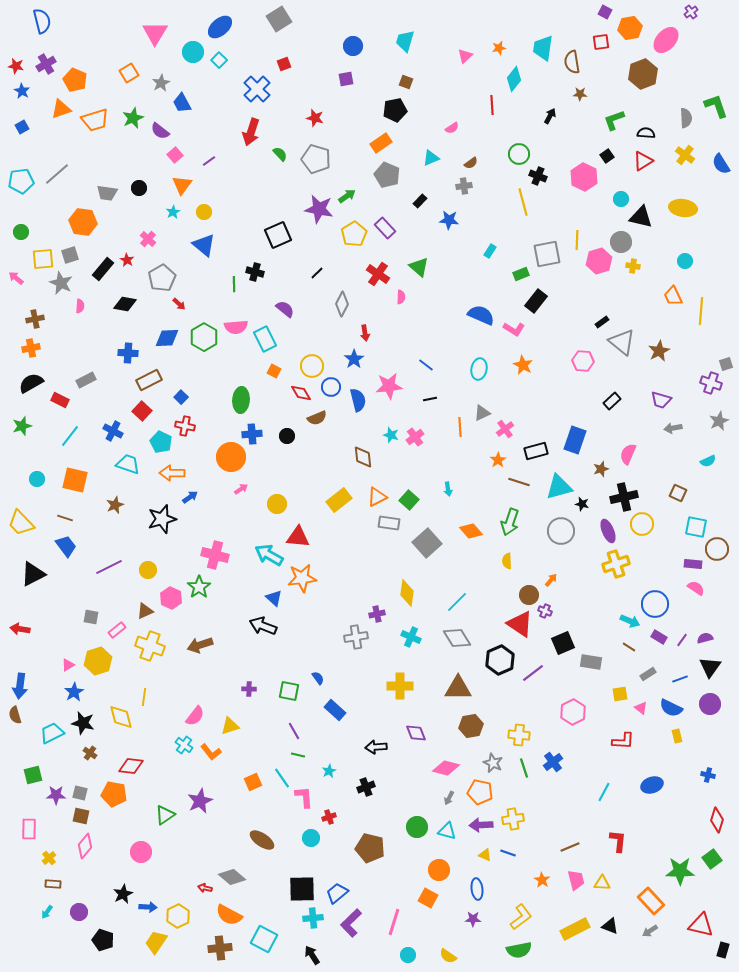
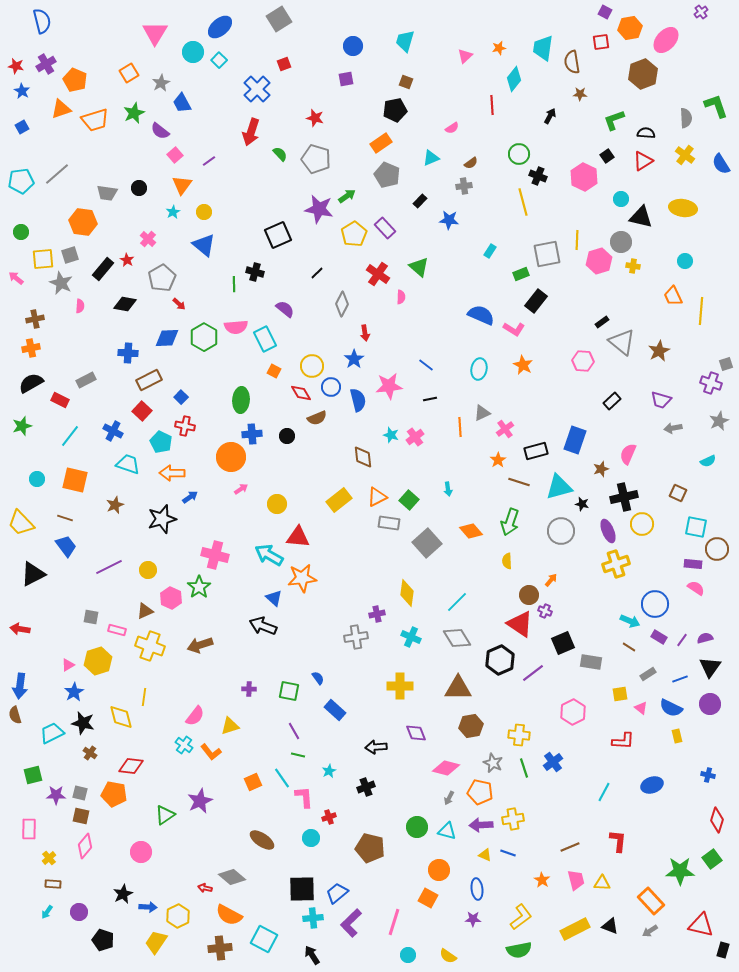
purple cross at (691, 12): moved 10 px right
green star at (133, 118): moved 1 px right, 5 px up
pink rectangle at (117, 630): rotated 54 degrees clockwise
